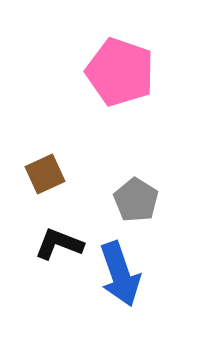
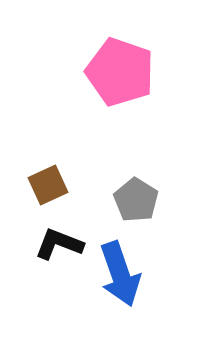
brown square: moved 3 px right, 11 px down
